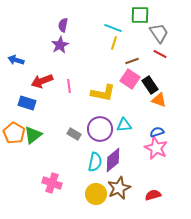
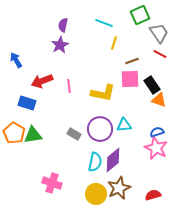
green square: rotated 24 degrees counterclockwise
cyan line: moved 9 px left, 5 px up
blue arrow: rotated 42 degrees clockwise
pink square: rotated 36 degrees counterclockwise
black rectangle: moved 2 px right
green triangle: rotated 30 degrees clockwise
